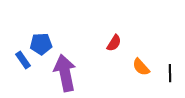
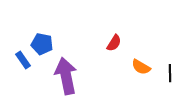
blue pentagon: moved 1 px right; rotated 15 degrees clockwise
orange semicircle: rotated 18 degrees counterclockwise
purple arrow: moved 1 px right, 3 px down
